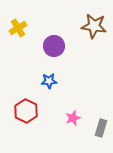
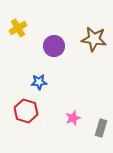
brown star: moved 13 px down
blue star: moved 10 px left, 1 px down
red hexagon: rotated 10 degrees counterclockwise
